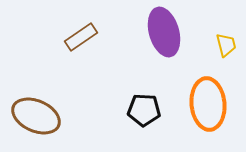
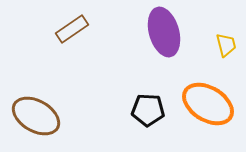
brown rectangle: moved 9 px left, 8 px up
orange ellipse: rotated 54 degrees counterclockwise
black pentagon: moved 4 px right
brown ellipse: rotated 6 degrees clockwise
